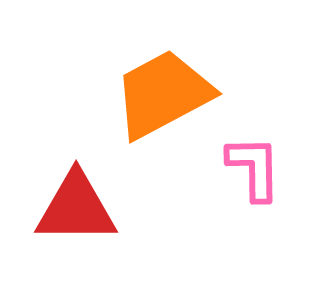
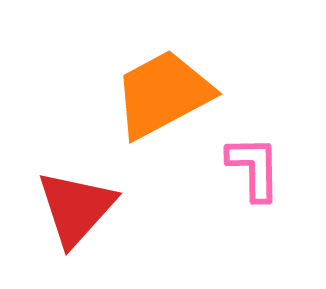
red triangle: rotated 48 degrees counterclockwise
